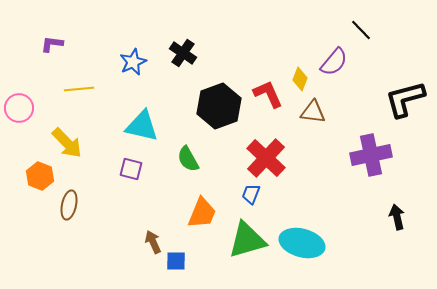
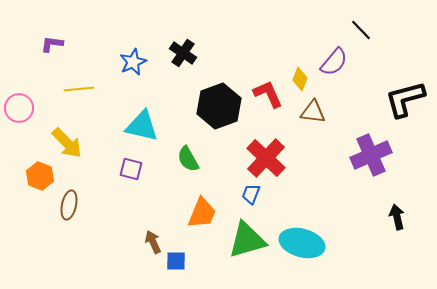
purple cross: rotated 12 degrees counterclockwise
